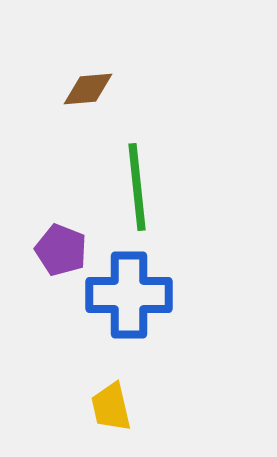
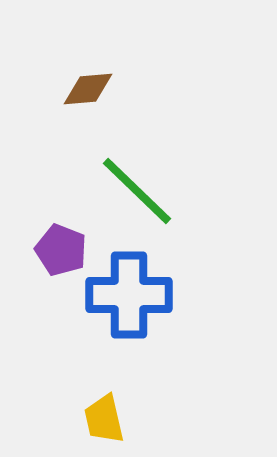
green line: moved 4 px down; rotated 40 degrees counterclockwise
yellow trapezoid: moved 7 px left, 12 px down
